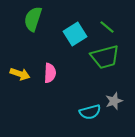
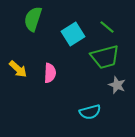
cyan square: moved 2 px left
yellow arrow: moved 2 px left, 5 px up; rotated 24 degrees clockwise
gray star: moved 3 px right, 16 px up; rotated 30 degrees counterclockwise
